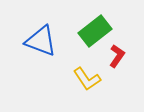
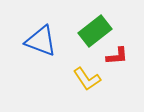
red L-shape: rotated 50 degrees clockwise
